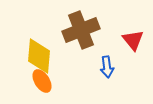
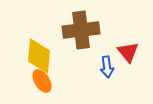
brown cross: rotated 15 degrees clockwise
red triangle: moved 5 px left, 12 px down
